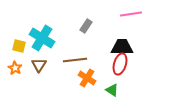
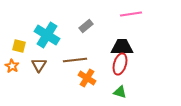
gray rectangle: rotated 16 degrees clockwise
cyan cross: moved 5 px right, 3 px up
orange star: moved 3 px left, 2 px up
green triangle: moved 8 px right, 2 px down; rotated 16 degrees counterclockwise
